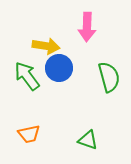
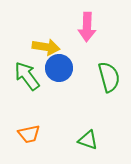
yellow arrow: moved 1 px down
